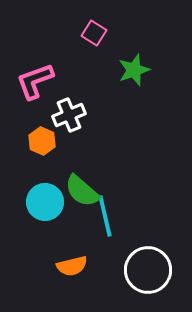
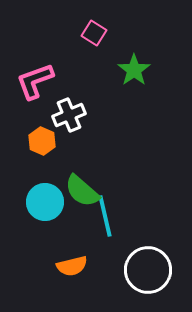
green star: rotated 16 degrees counterclockwise
